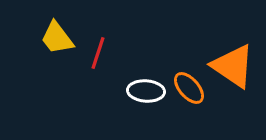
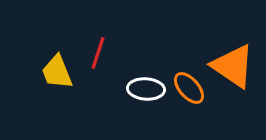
yellow trapezoid: moved 34 px down; rotated 15 degrees clockwise
white ellipse: moved 2 px up
